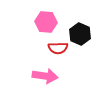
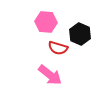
red semicircle: rotated 18 degrees clockwise
pink arrow: moved 5 px right, 1 px up; rotated 30 degrees clockwise
